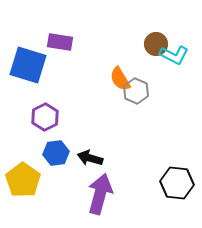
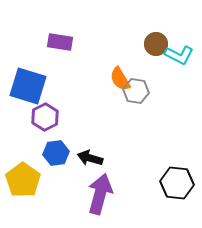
cyan L-shape: moved 5 px right
blue square: moved 21 px down
gray hexagon: rotated 15 degrees counterclockwise
